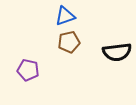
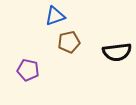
blue triangle: moved 10 px left
